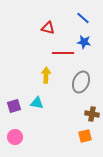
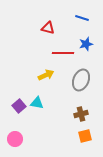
blue line: moved 1 px left; rotated 24 degrees counterclockwise
blue star: moved 2 px right, 2 px down; rotated 24 degrees counterclockwise
yellow arrow: rotated 63 degrees clockwise
gray ellipse: moved 2 px up
purple square: moved 5 px right; rotated 24 degrees counterclockwise
brown cross: moved 11 px left; rotated 24 degrees counterclockwise
pink circle: moved 2 px down
